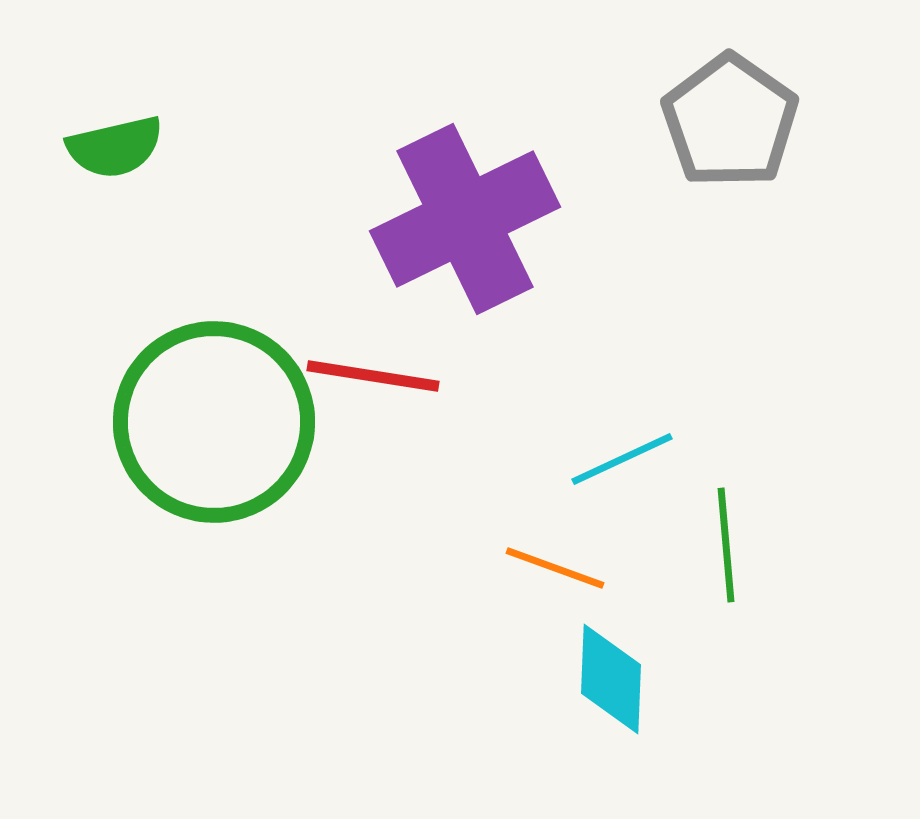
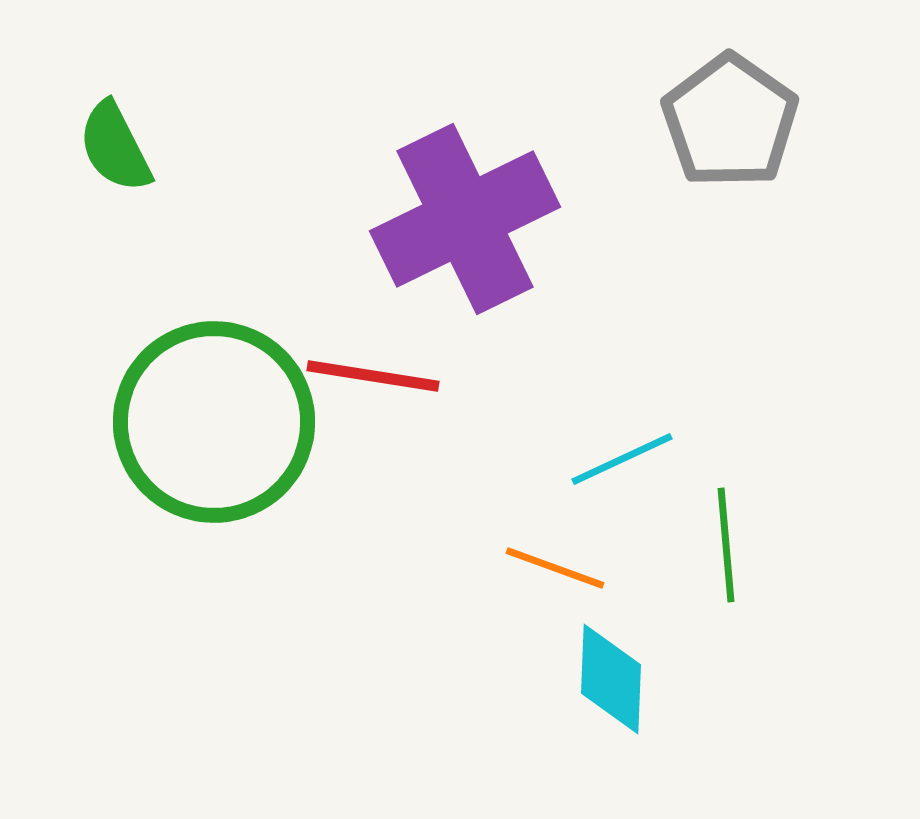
green semicircle: rotated 76 degrees clockwise
